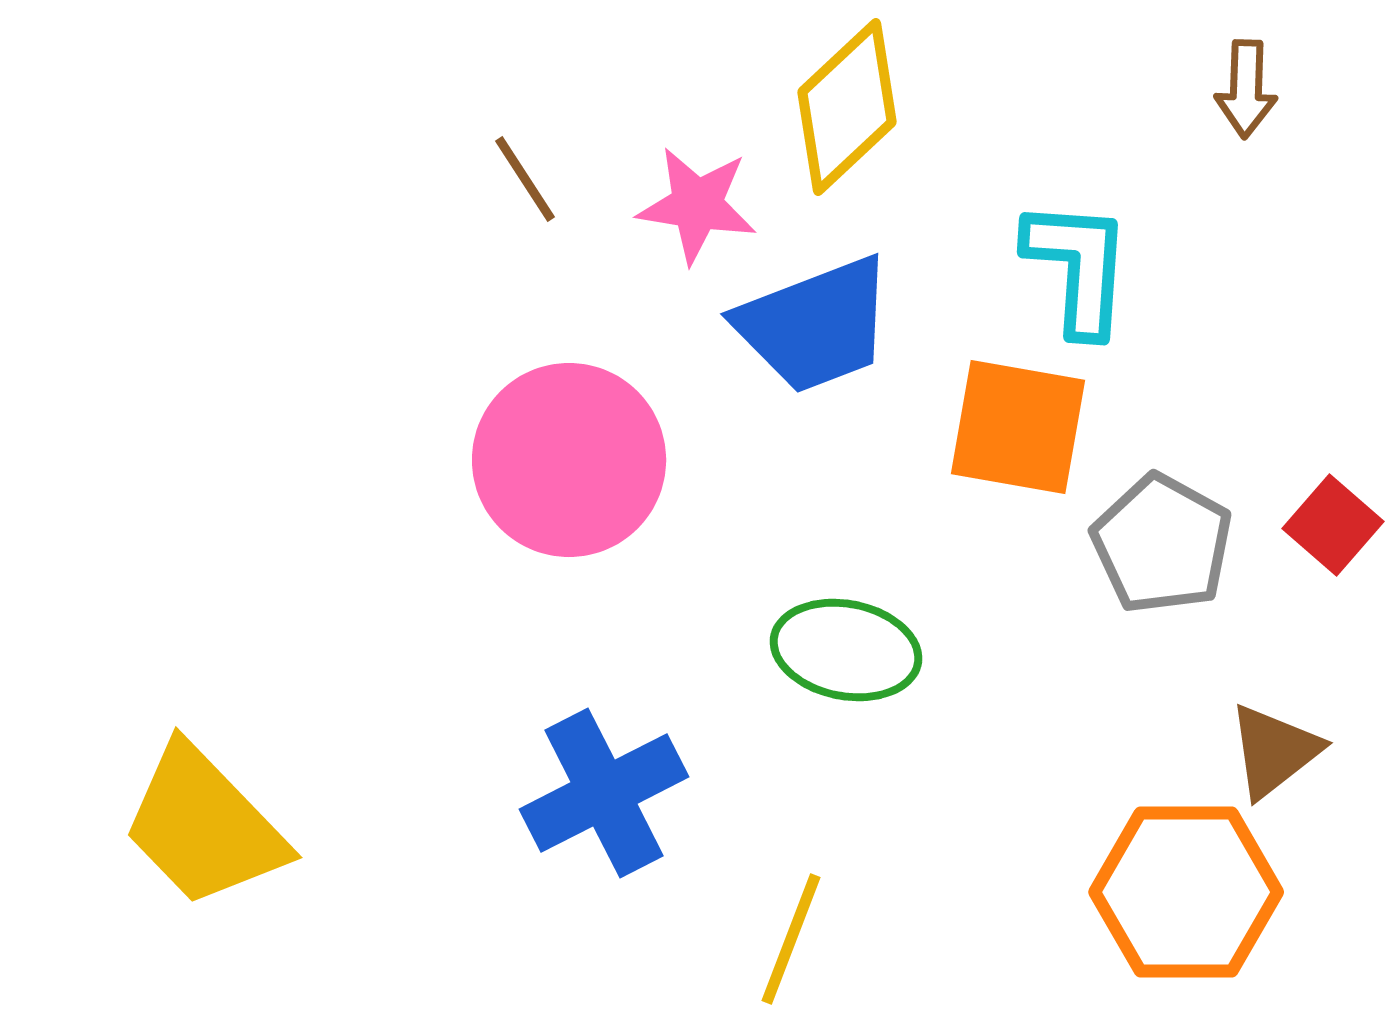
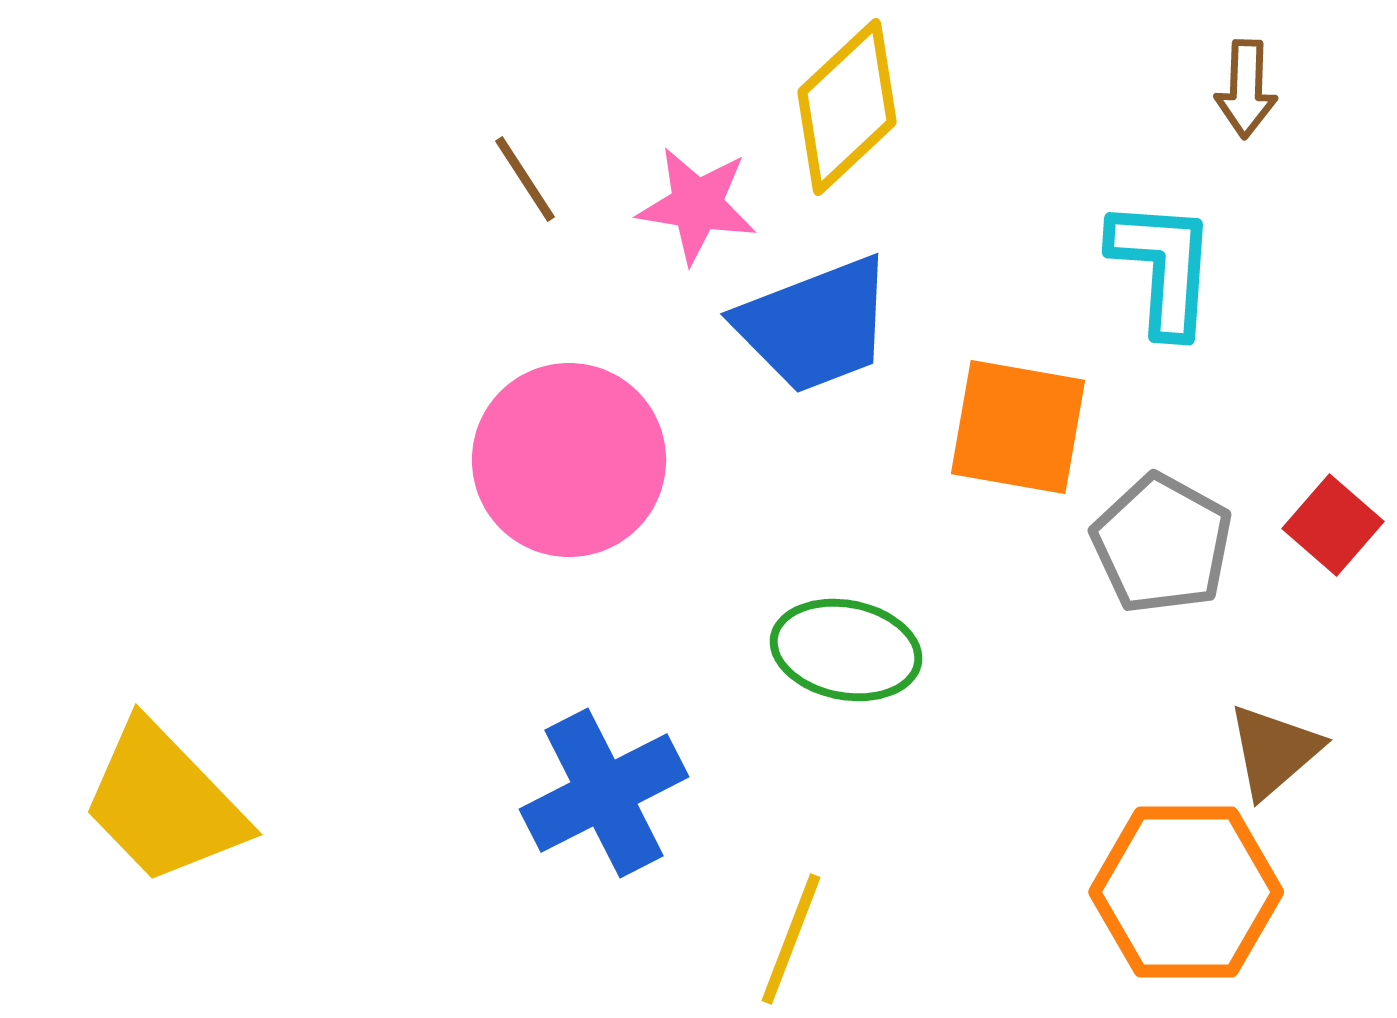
cyan L-shape: moved 85 px right
brown triangle: rotated 3 degrees counterclockwise
yellow trapezoid: moved 40 px left, 23 px up
